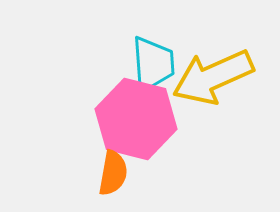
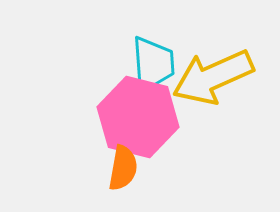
pink hexagon: moved 2 px right, 2 px up
orange semicircle: moved 10 px right, 5 px up
